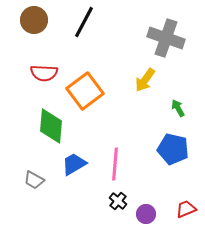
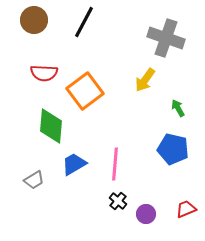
gray trapezoid: rotated 60 degrees counterclockwise
